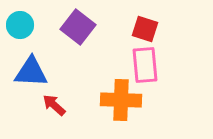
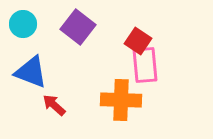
cyan circle: moved 3 px right, 1 px up
red square: moved 7 px left, 12 px down; rotated 16 degrees clockwise
blue triangle: rotated 18 degrees clockwise
